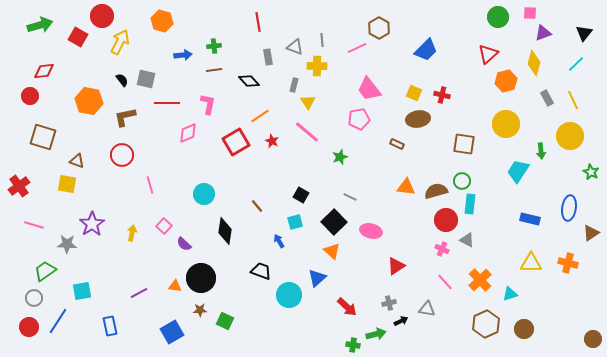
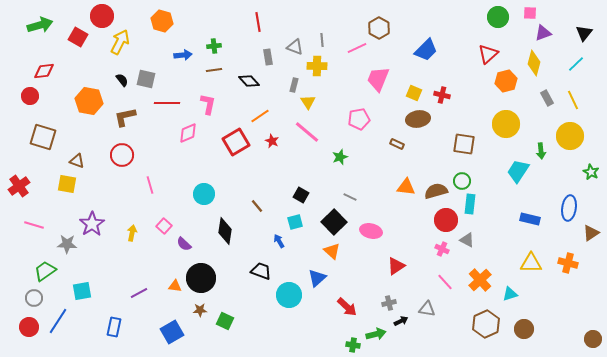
pink trapezoid at (369, 89): moved 9 px right, 10 px up; rotated 60 degrees clockwise
blue rectangle at (110, 326): moved 4 px right, 1 px down; rotated 24 degrees clockwise
